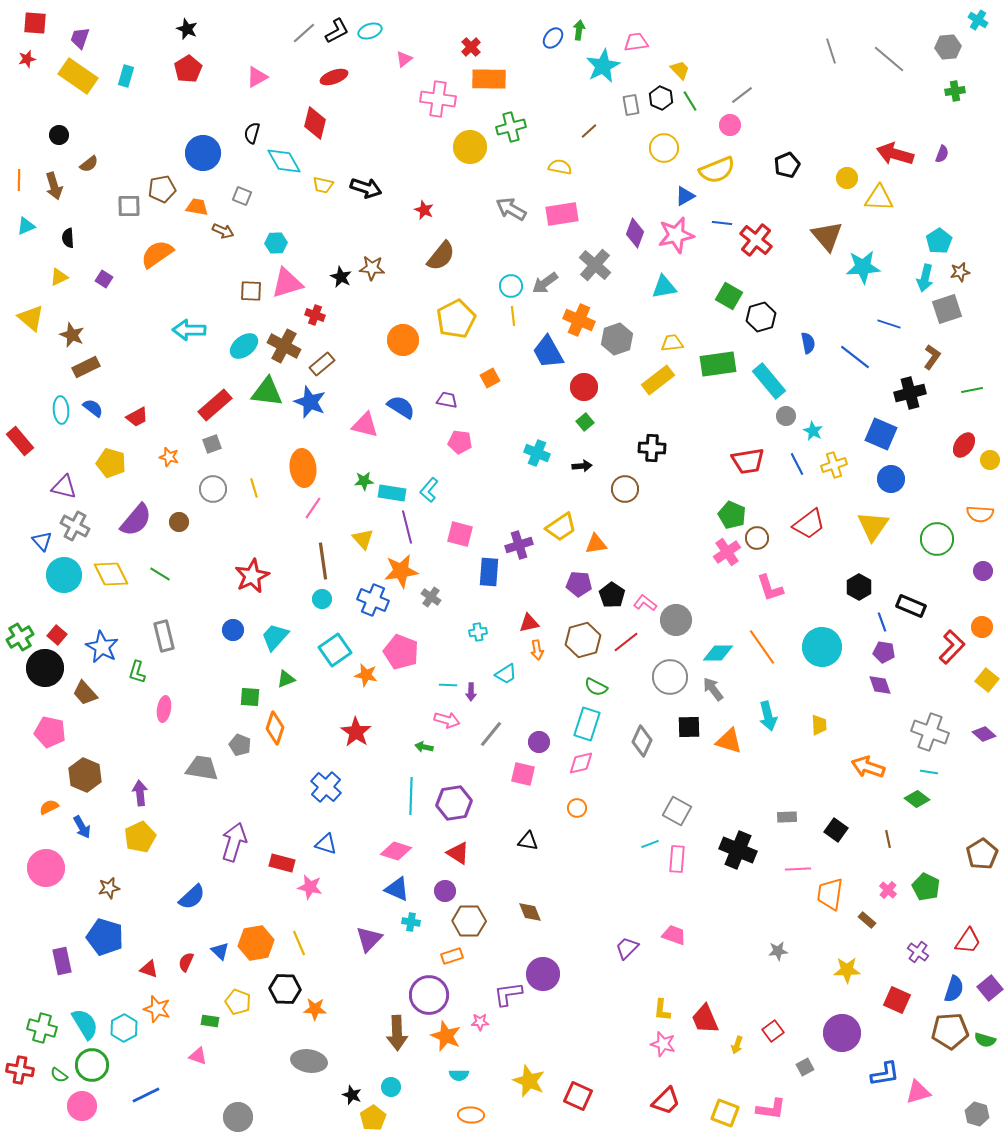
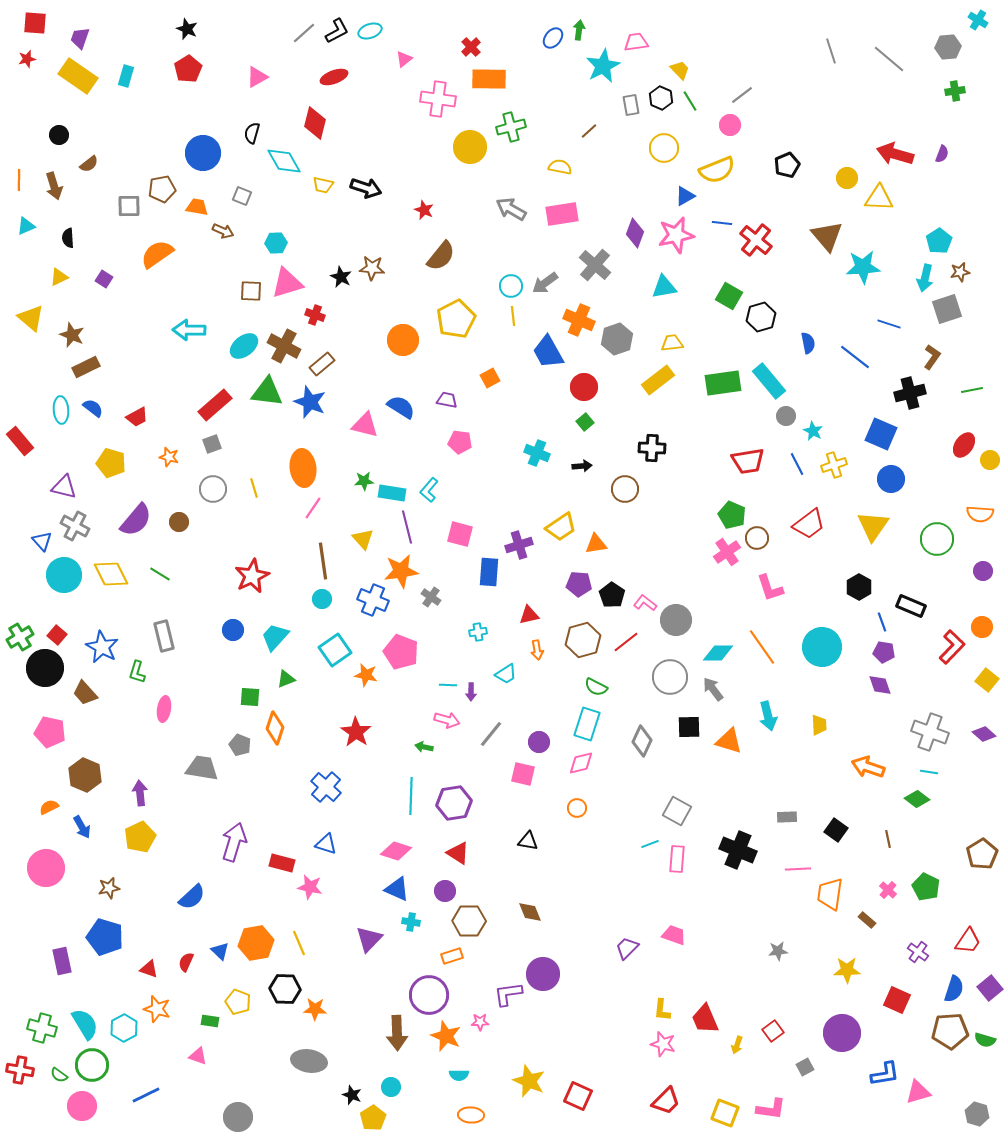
green rectangle at (718, 364): moved 5 px right, 19 px down
red triangle at (529, 623): moved 8 px up
